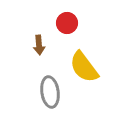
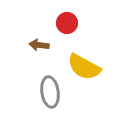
brown arrow: rotated 102 degrees clockwise
yellow semicircle: rotated 24 degrees counterclockwise
